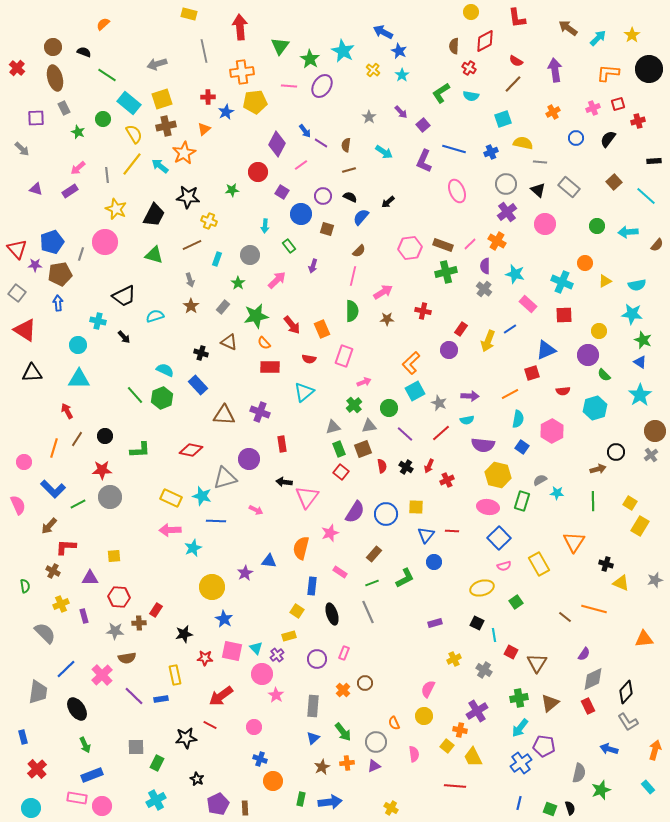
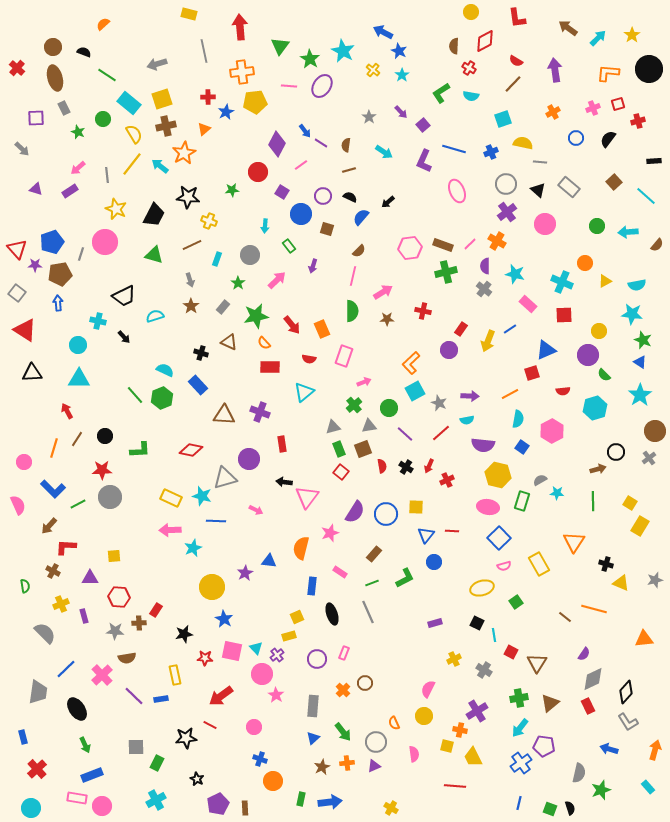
gray cross at (651, 455): moved 2 px left, 3 px down
yellow square at (297, 611): moved 6 px down; rotated 32 degrees clockwise
yellow square at (447, 746): rotated 24 degrees counterclockwise
